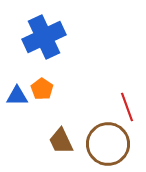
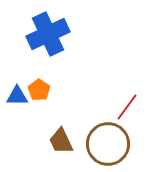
blue cross: moved 4 px right, 3 px up
orange pentagon: moved 3 px left, 1 px down
red line: rotated 56 degrees clockwise
